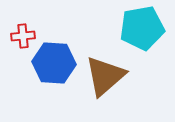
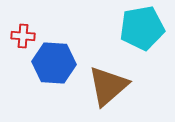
red cross: rotated 10 degrees clockwise
brown triangle: moved 3 px right, 10 px down
